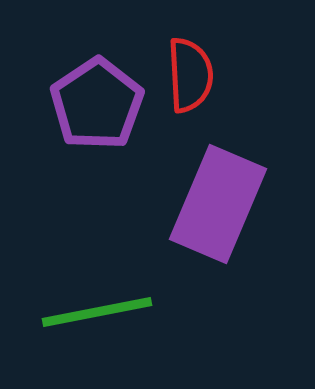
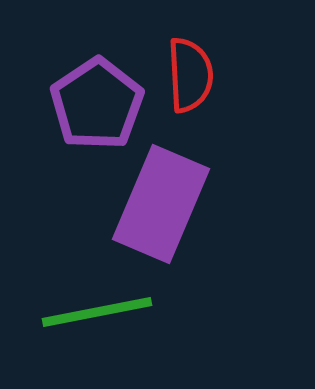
purple rectangle: moved 57 px left
